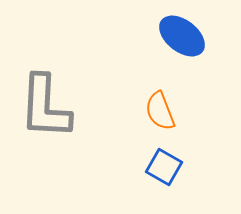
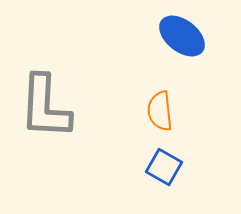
orange semicircle: rotated 15 degrees clockwise
